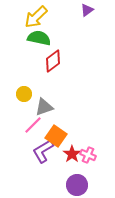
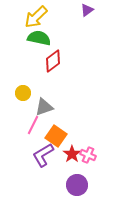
yellow circle: moved 1 px left, 1 px up
pink line: rotated 18 degrees counterclockwise
purple L-shape: moved 4 px down
